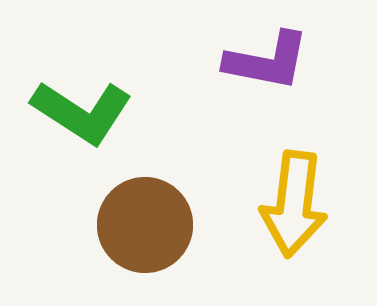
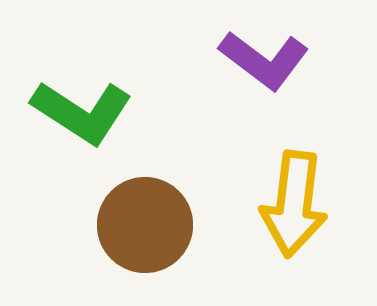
purple L-shape: moved 3 px left, 1 px up; rotated 26 degrees clockwise
